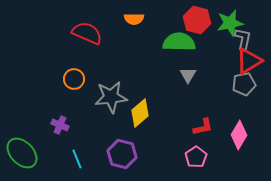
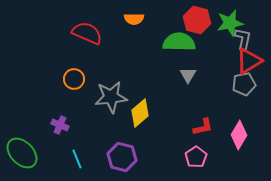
purple hexagon: moved 3 px down
